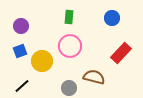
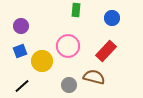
green rectangle: moved 7 px right, 7 px up
pink circle: moved 2 px left
red rectangle: moved 15 px left, 2 px up
gray circle: moved 3 px up
